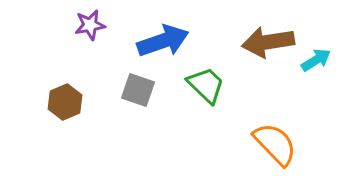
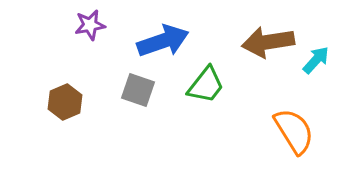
cyan arrow: rotated 16 degrees counterclockwise
green trapezoid: rotated 84 degrees clockwise
orange semicircle: moved 19 px right, 13 px up; rotated 12 degrees clockwise
